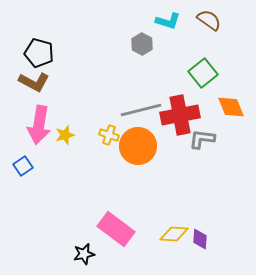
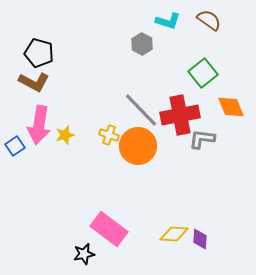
gray line: rotated 60 degrees clockwise
blue square: moved 8 px left, 20 px up
pink rectangle: moved 7 px left
